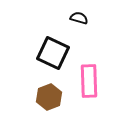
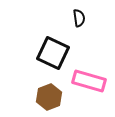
black semicircle: rotated 66 degrees clockwise
pink rectangle: rotated 72 degrees counterclockwise
